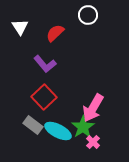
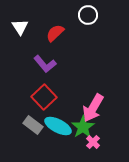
cyan ellipse: moved 5 px up
